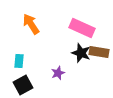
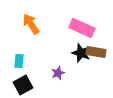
brown rectangle: moved 3 px left
